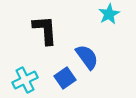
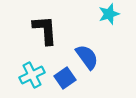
cyan star: rotated 10 degrees clockwise
cyan cross: moved 7 px right, 5 px up
